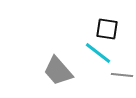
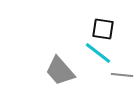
black square: moved 4 px left
gray trapezoid: moved 2 px right
